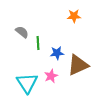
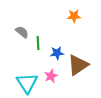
brown triangle: rotated 10 degrees counterclockwise
